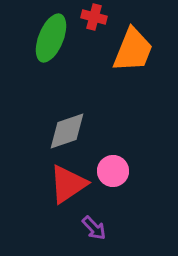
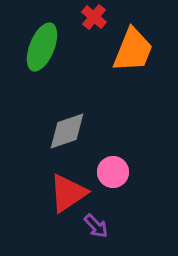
red cross: rotated 25 degrees clockwise
green ellipse: moved 9 px left, 9 px down
pink circle: moved 1 px down
red triangle: moved 9 px down
purple arrow: moved 2 px right, 2 px up
